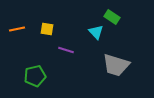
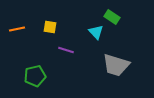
yellow square: moved 3 px right, 2 px up
